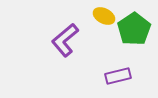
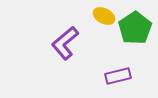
green pentagon: moved 1 px right, 1 px up
purple L-shape: moved 3 px down
